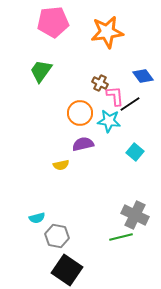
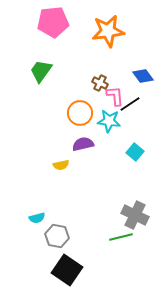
orange star: moved 1 px right, 1 px up
